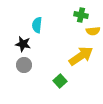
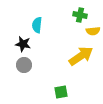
green cross: moved 1 px left
green square: moved 1 px right, 11 px down; rotated 32 degrees clockwise
